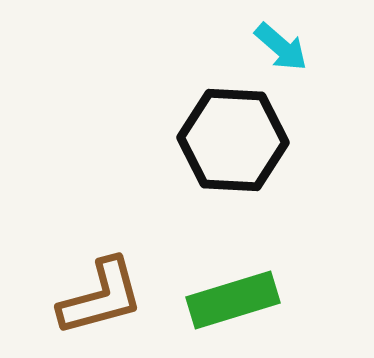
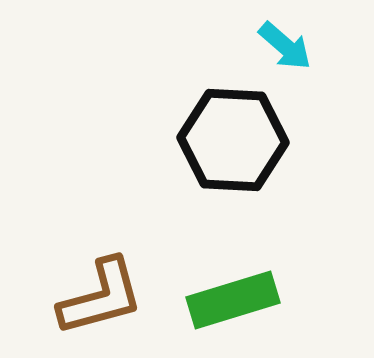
cyan arrow: moved 4 px right, 1 px up
